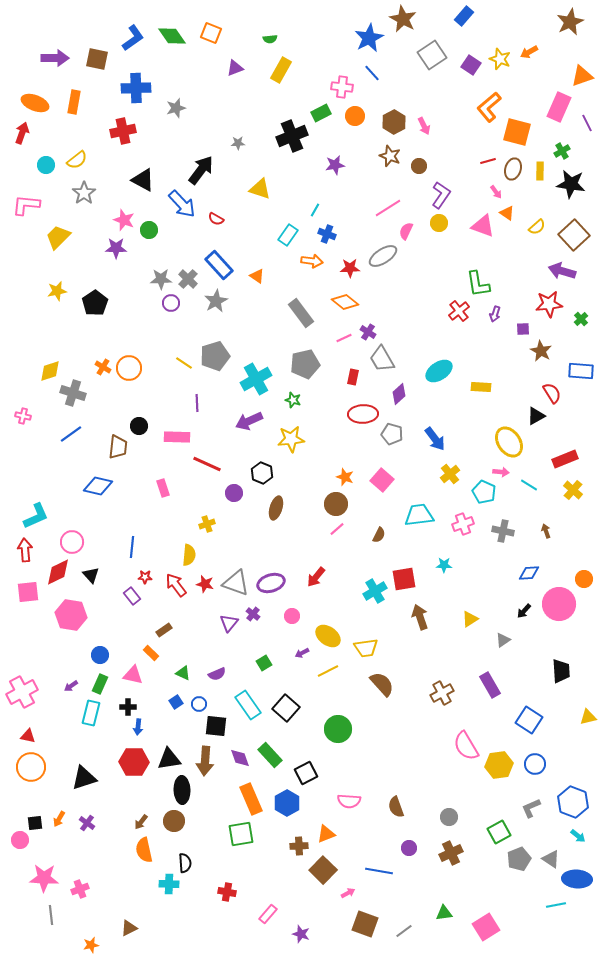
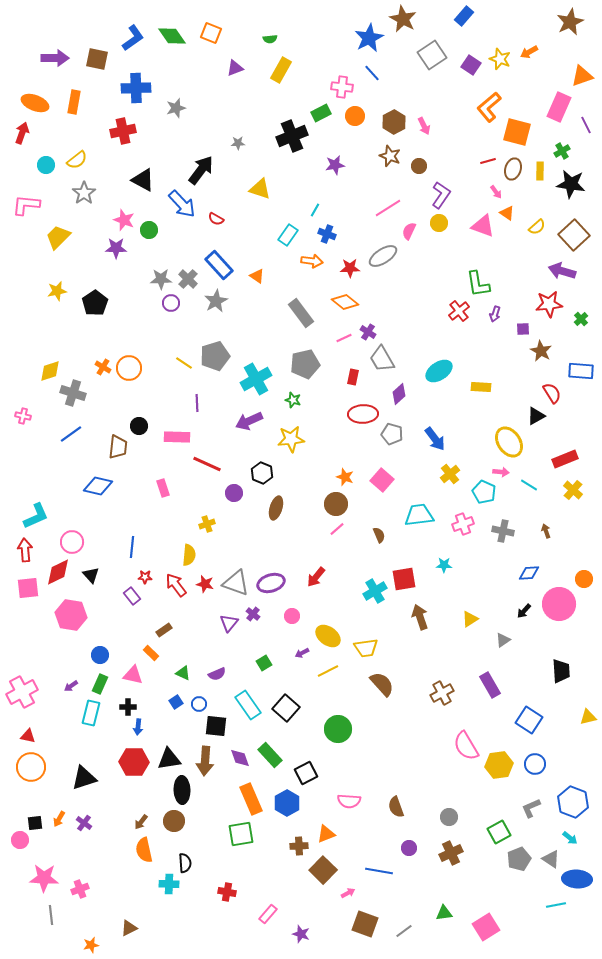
purple line at (587, 123): moved 1 px left, 2 px down
pink semicircle at (406, 231): moved 3 px right
brown semicircle at (379, 535): rotated 49 degrees counterclockwise
pink square at (28, 592): moved 4 px up
purple cross at (87, 823): moved 3 px left
cyan arrow at (578, 836): moved 8 px left, 2 px down
